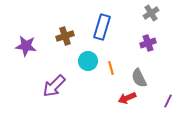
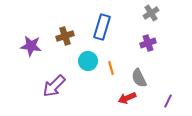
purple star: moved 5 px right
